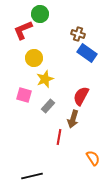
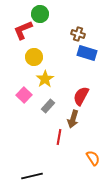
blue rectangle: rotated 18 degrees counterclockwise
yellow circle: moved 1 px up
yellow star: rotated 12 degrees counterclockwise
pink square: rotated 28 degrees clockwise
